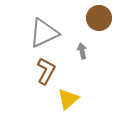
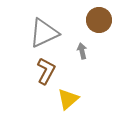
brown circle: moved 2 px down
